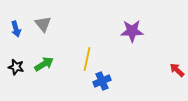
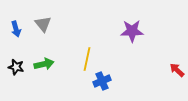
green arrow: rotated 18 degrees clockwise
